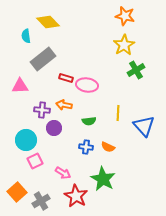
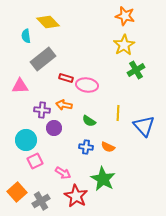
green semicircle: rotated 40 degrees clockwise
